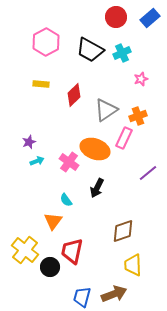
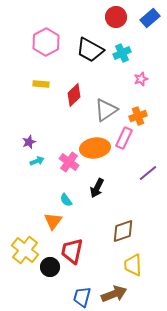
orange ellipse: moved 1 px up; rotated 28 degrees counterclockwise
